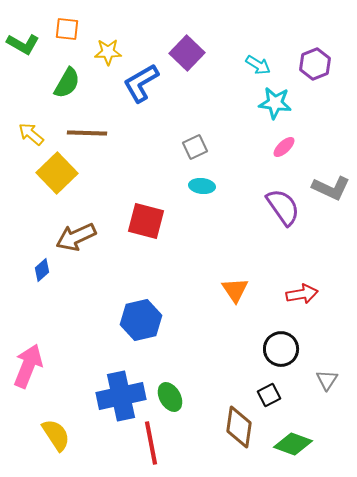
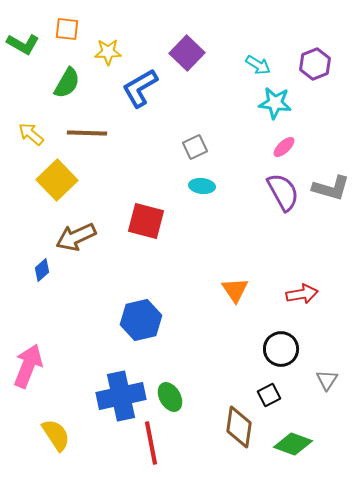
blue L-shape: moved 1 px left, 5 px down
yellow square: moved 7 px down
gray L-shape: rotated 9 degrees counterclockwise
purple semicircle: moved 15 px up; rotated 6 degrees clockwise
